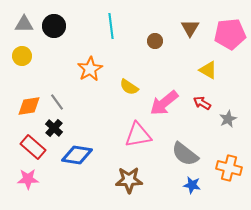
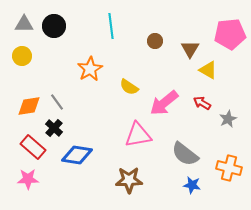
brown triangle: moved 21 px down
